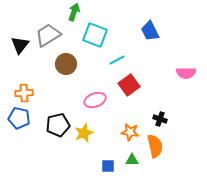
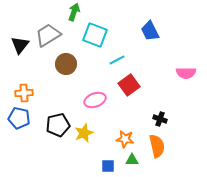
orange star: moved 5 px left, 7 px down
orange semicircle: moved 2 px right
